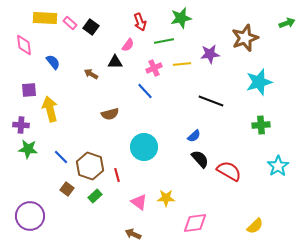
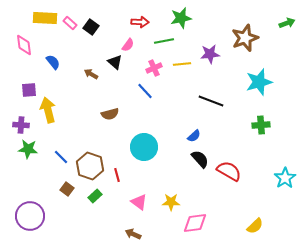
red arrow at (140, 22): rotated 66 degrees counterclockwise
black triangle at (115, 62): rotated 42 degrees clockwise
yellow arrow at (50, 109): moved 2 px left, 1 px down
cyan star at (278, 166): moved 7 px right, 12 px down
yellow star at (166, 198): moved 5 px right, 4 px down
